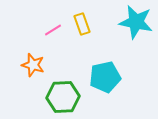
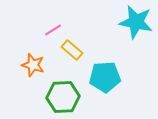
yellow rectangle: moved 10 px left, 26 px down; rotated 30 degrees counterclockwise
cyan pentagon: rotated 8 degrees clockwise
